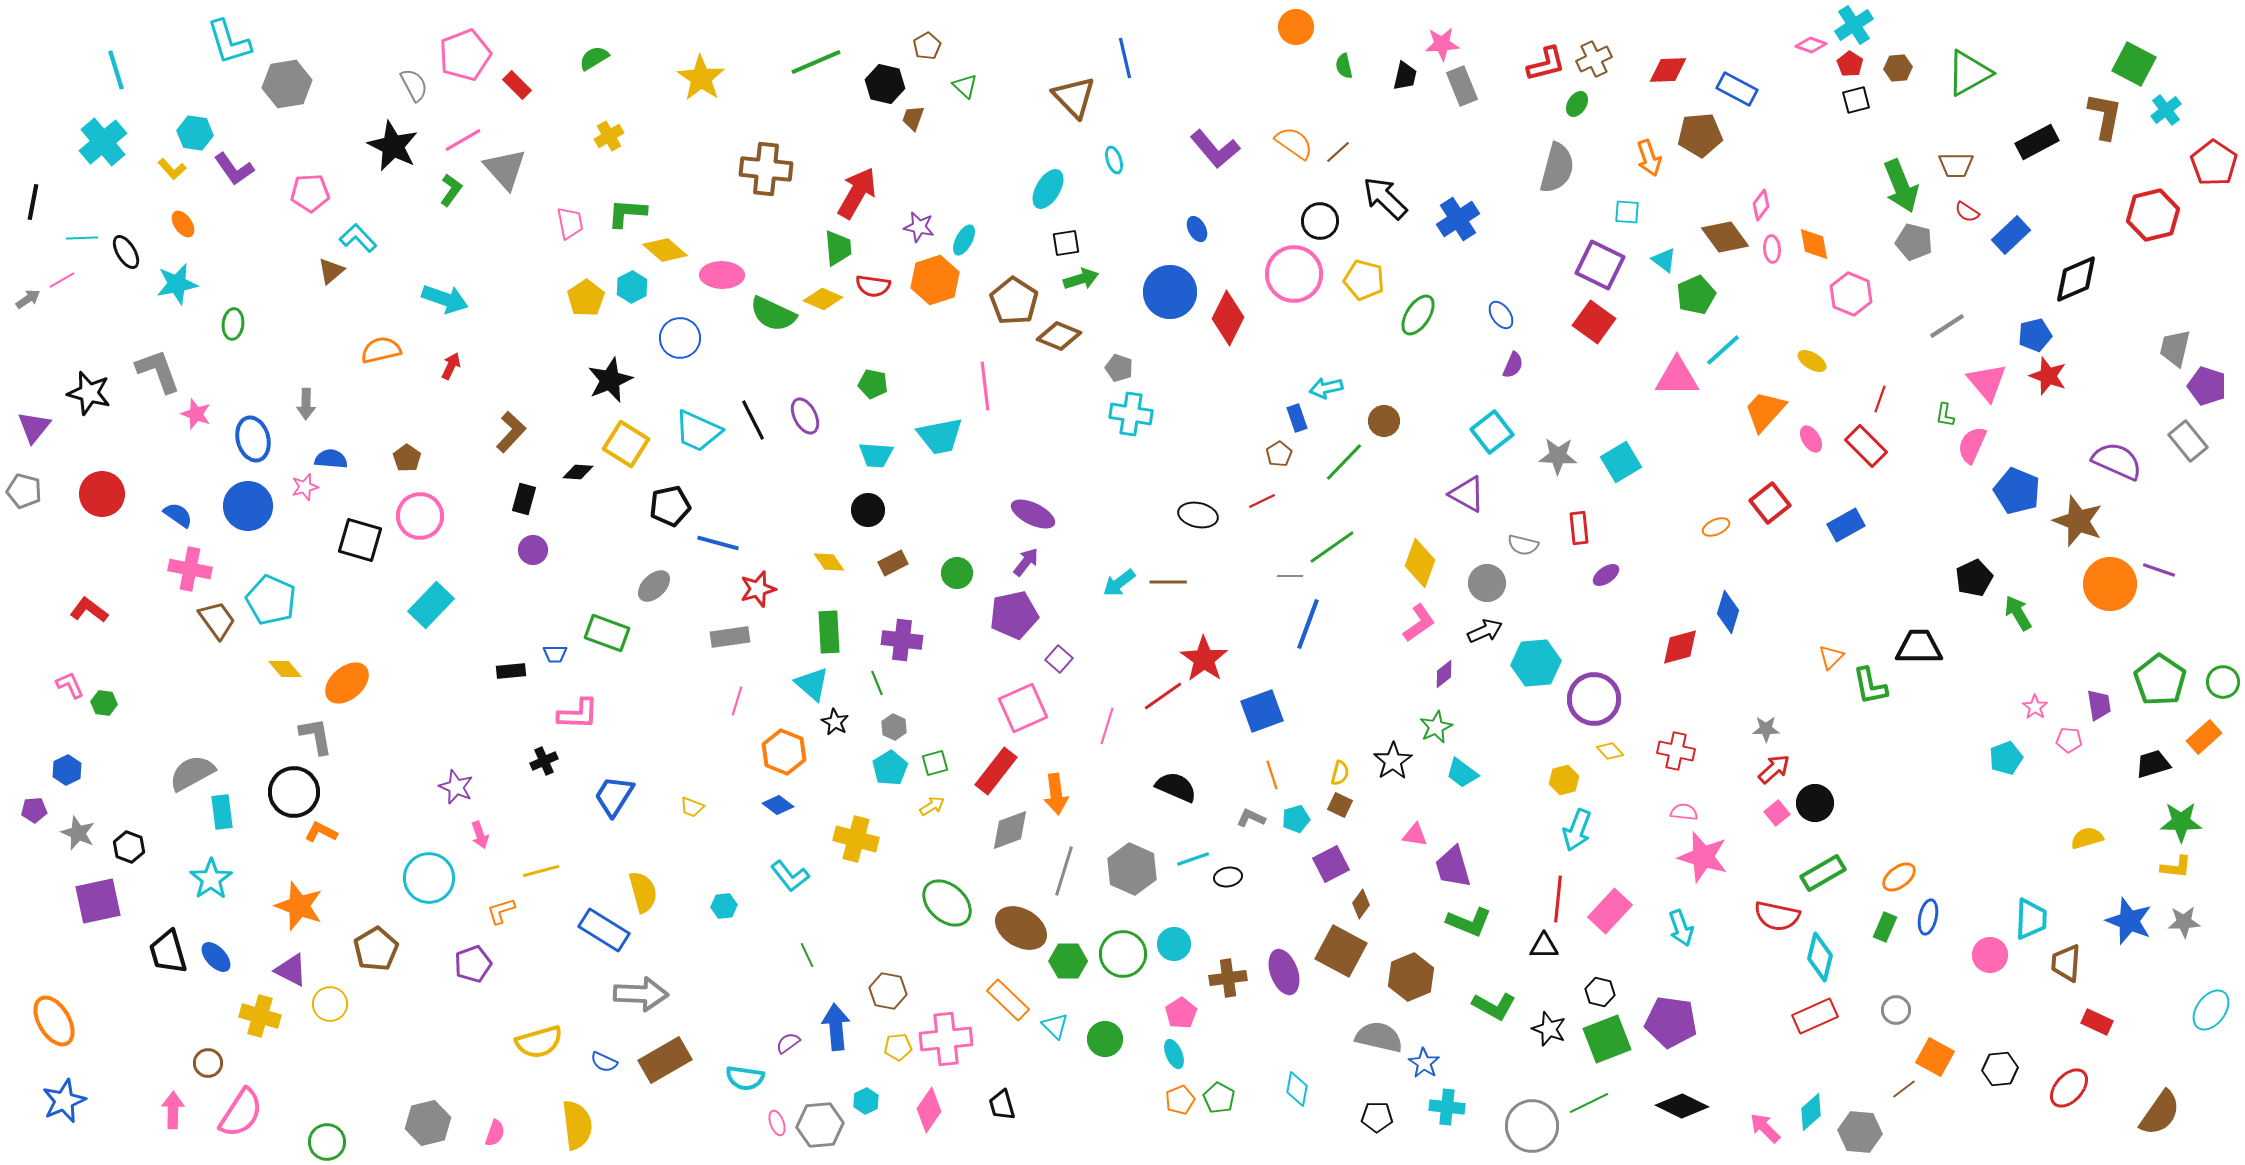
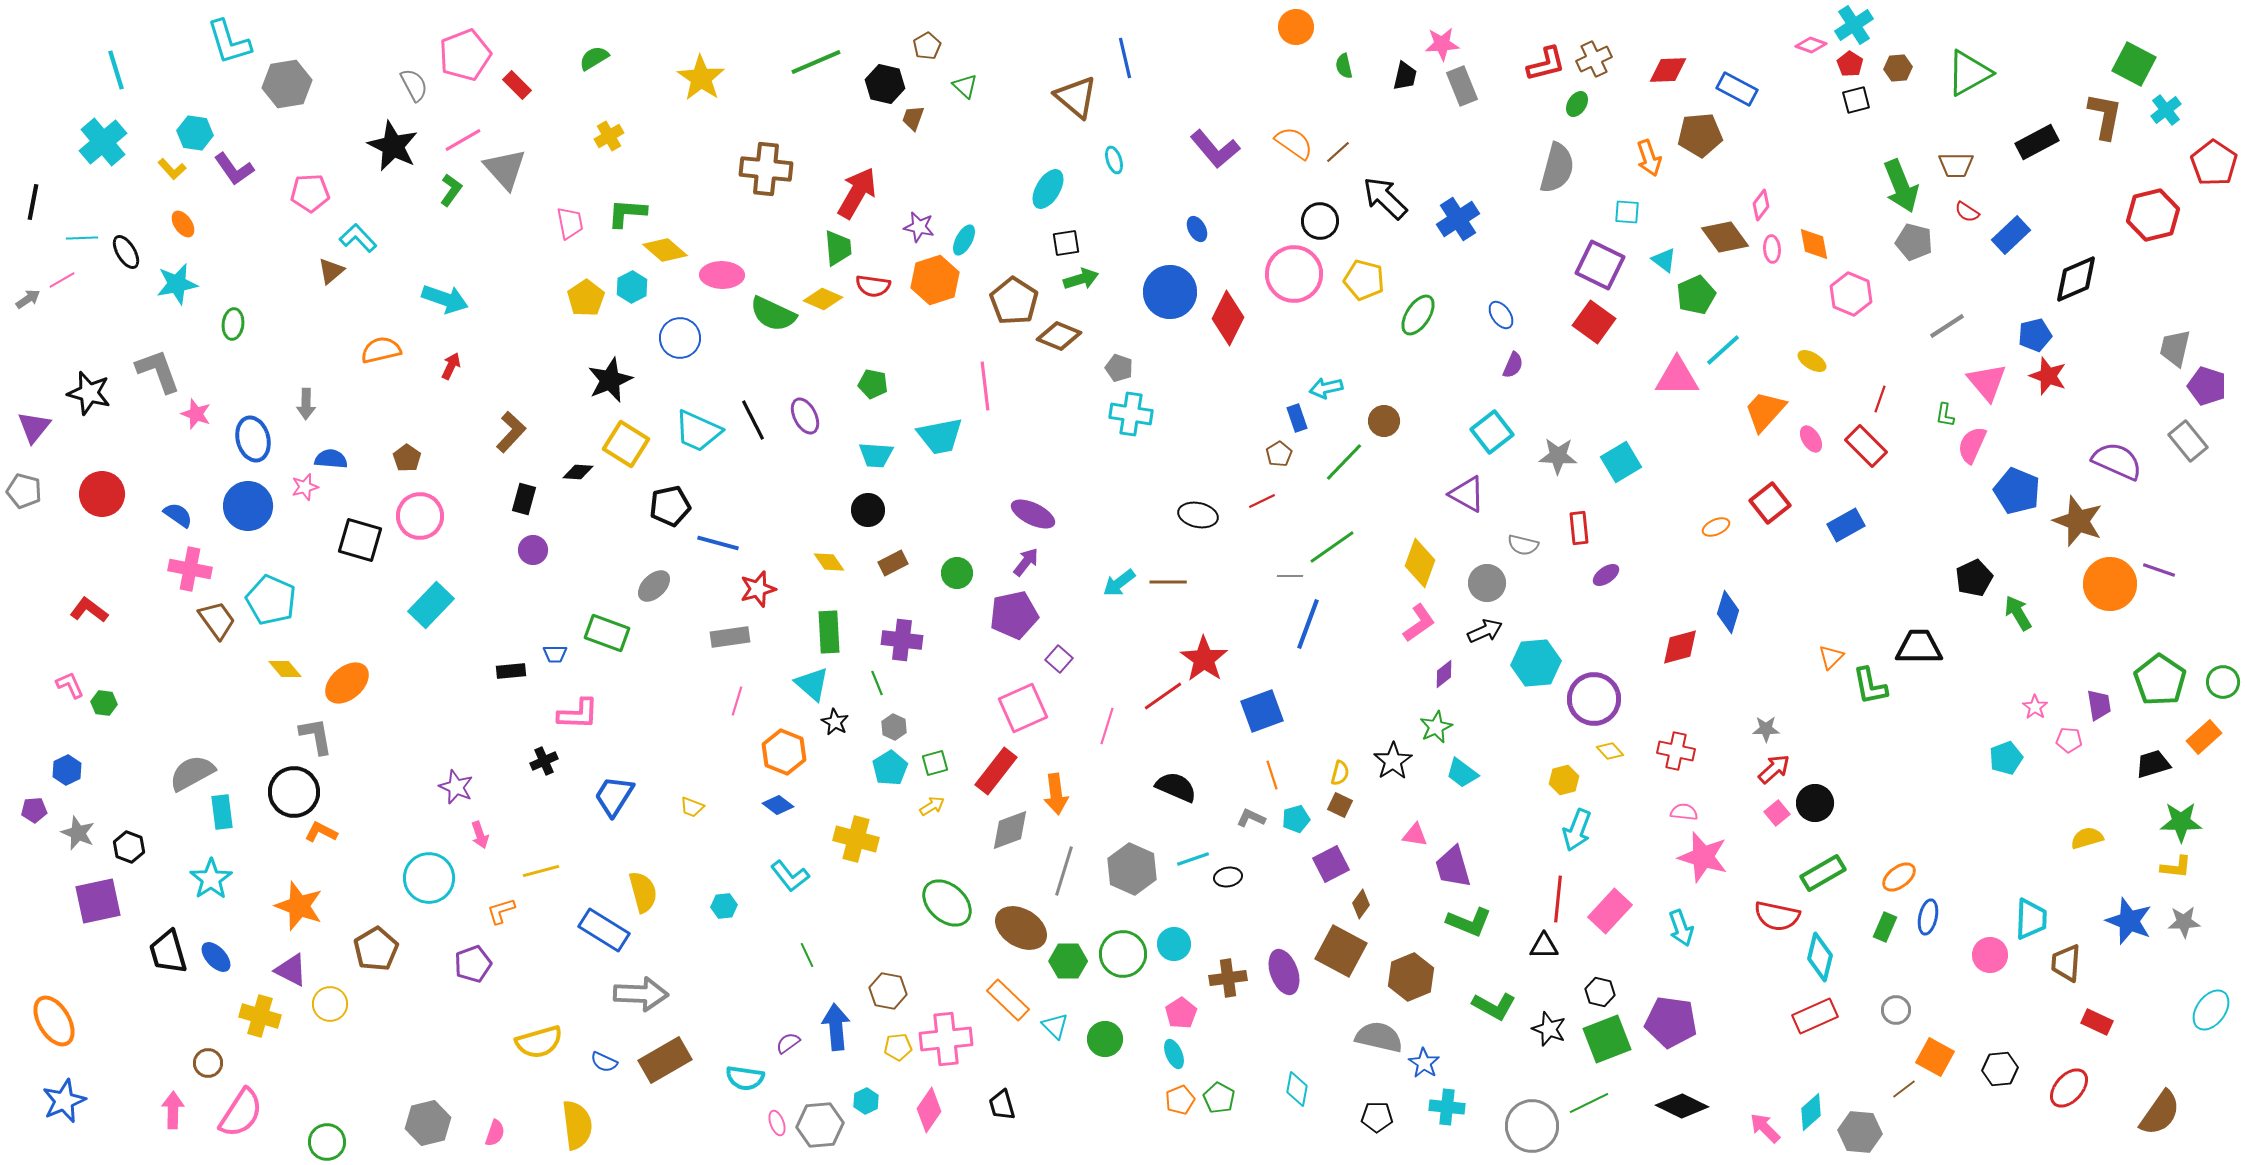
brown triangle at (1074, 97): moved 2 px right; rotated 6 degrees counterclockwise
